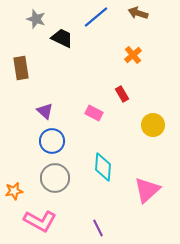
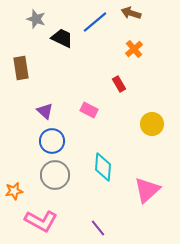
brown arrow: moved 7 px left
blue line: moved 1 px left, 5 px down
orange cross: moved 1 px right, 6 px up
red rectangle: moved 3 px left, 10 px up
pink rectangle: moved 5 px left, 3 px up
yellow circle: moved 1 px left, 1 px up
gray circle: moved 3 px up
pink L-shape: moved 1 px right
purple line: rotated 12 degrees counterclockwise
